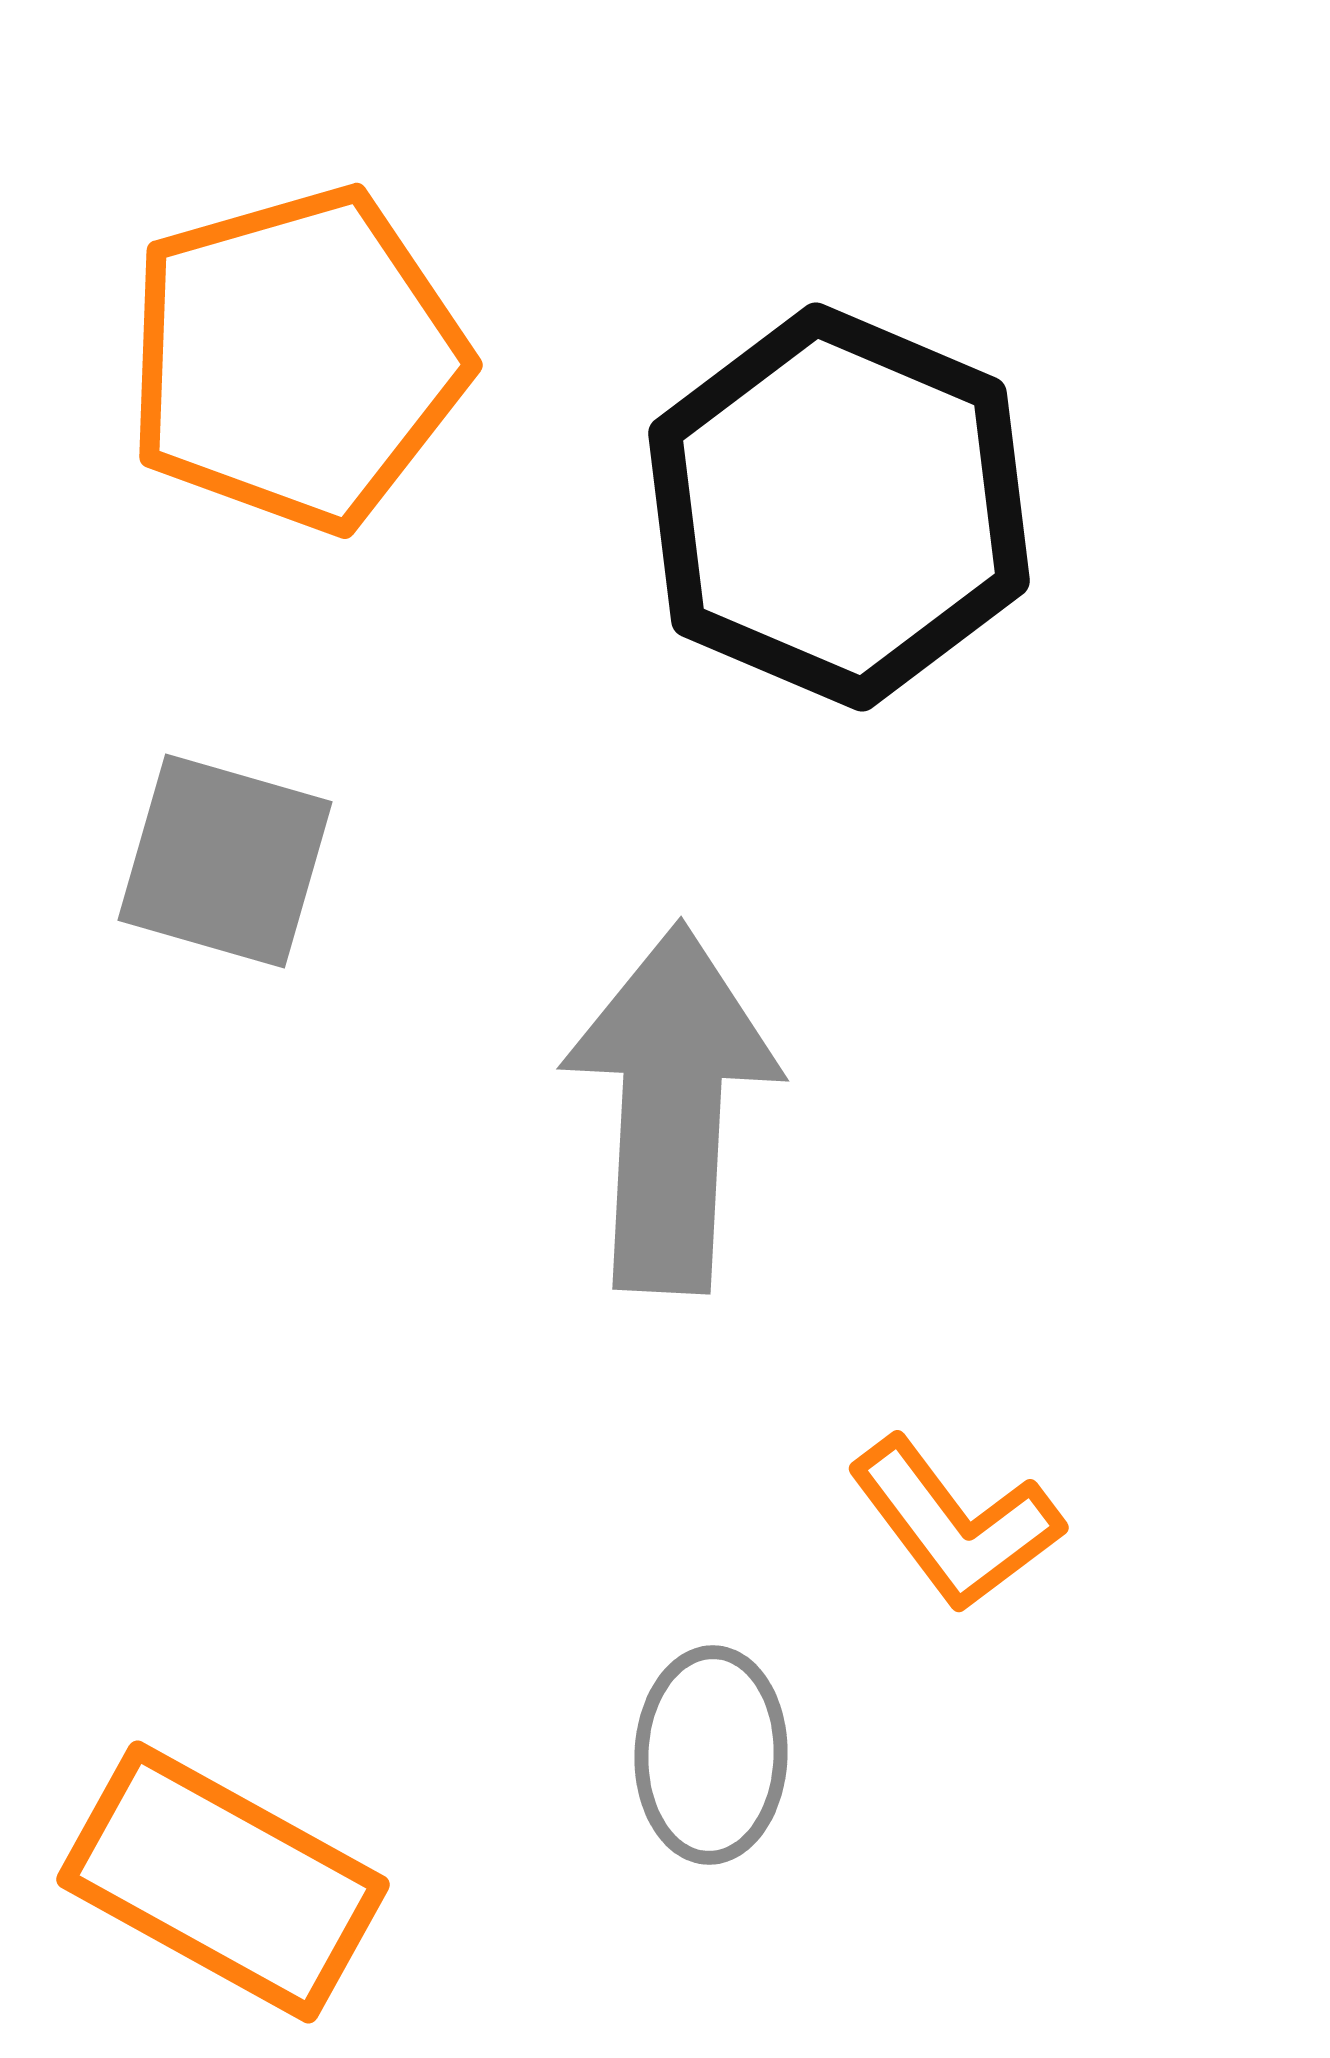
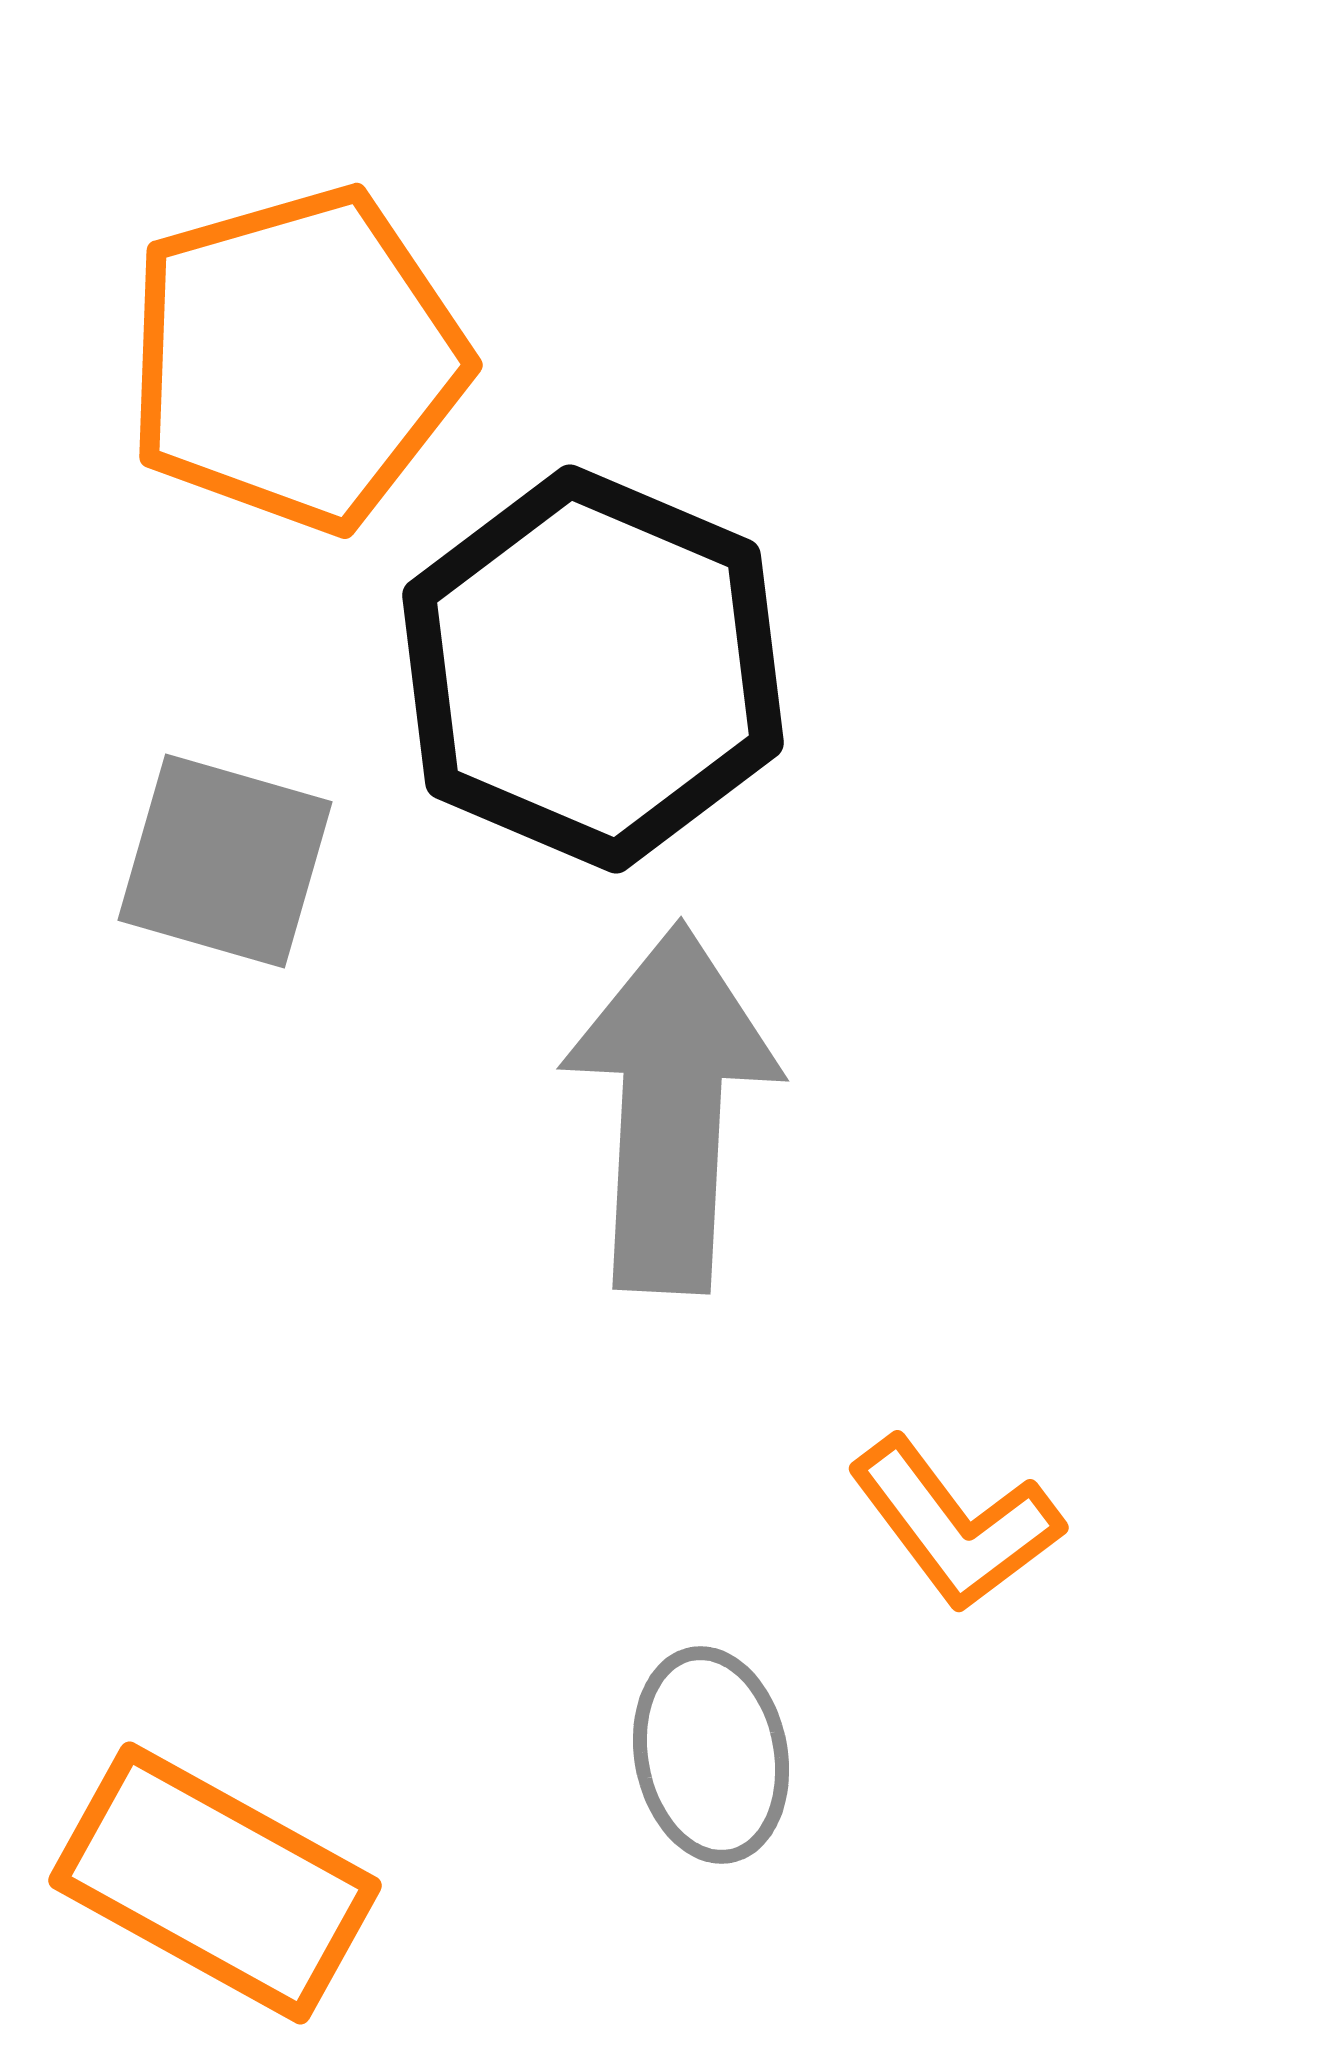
black hexagon: moved 246 px left, 162 px down
gray ellipse: rotated 13 degrees counterclockwise
orange rectangle: moved 8 px left, 1 px down
